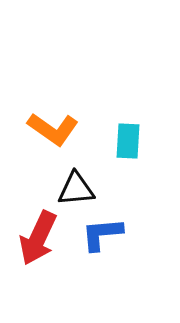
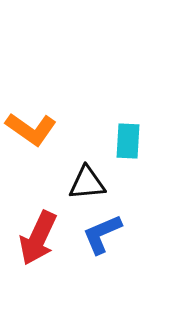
orange L-shape: moved 22 px left
black triangle: moved 11 px right, 6 px up
blue L-shape: rotated 18 degrees counterclockwise
